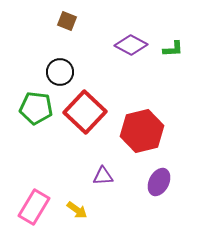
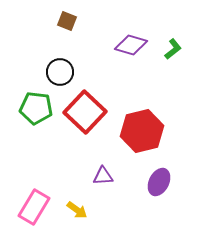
purple diamond: rotated 12 degrees counterclockwise
green L-shape: rotated 35 degrees counterclockwise
